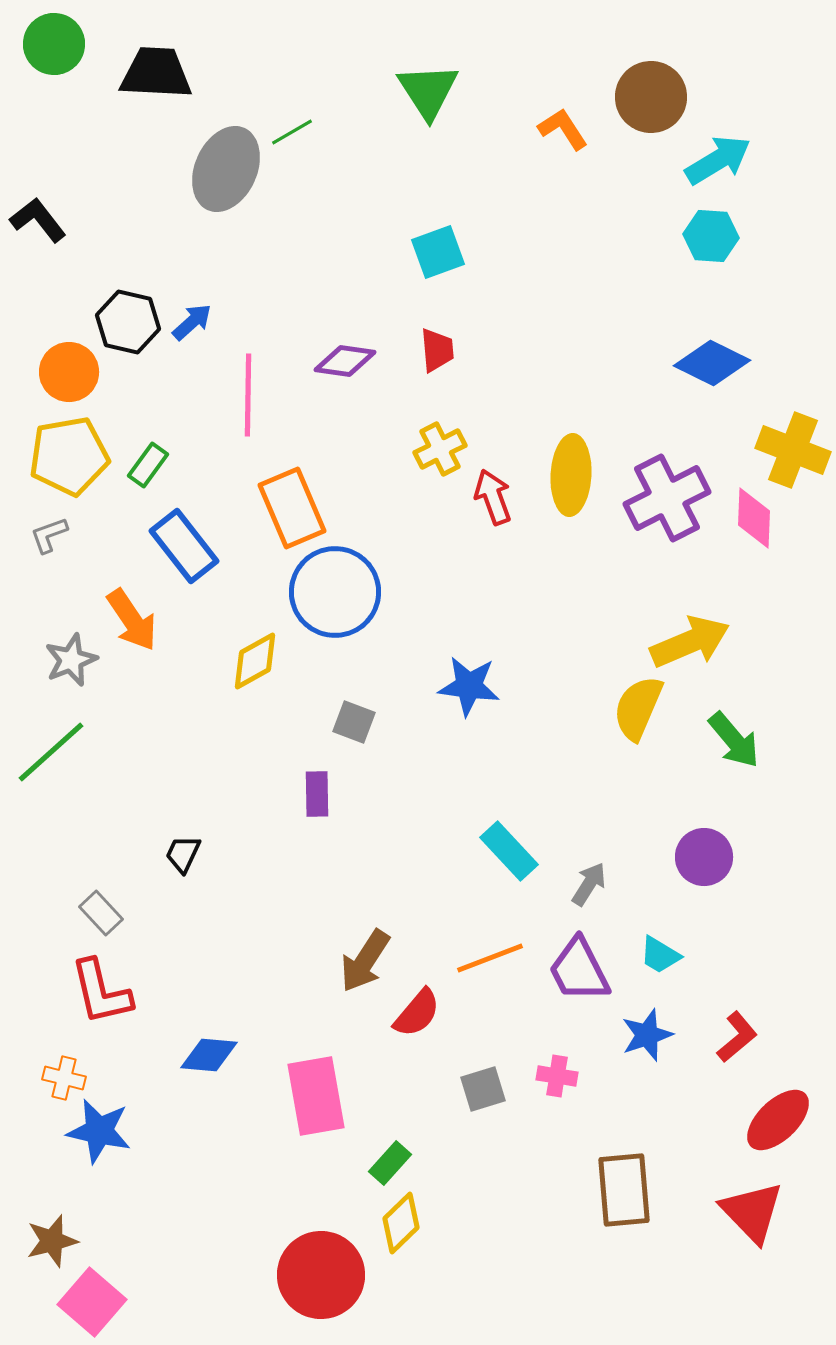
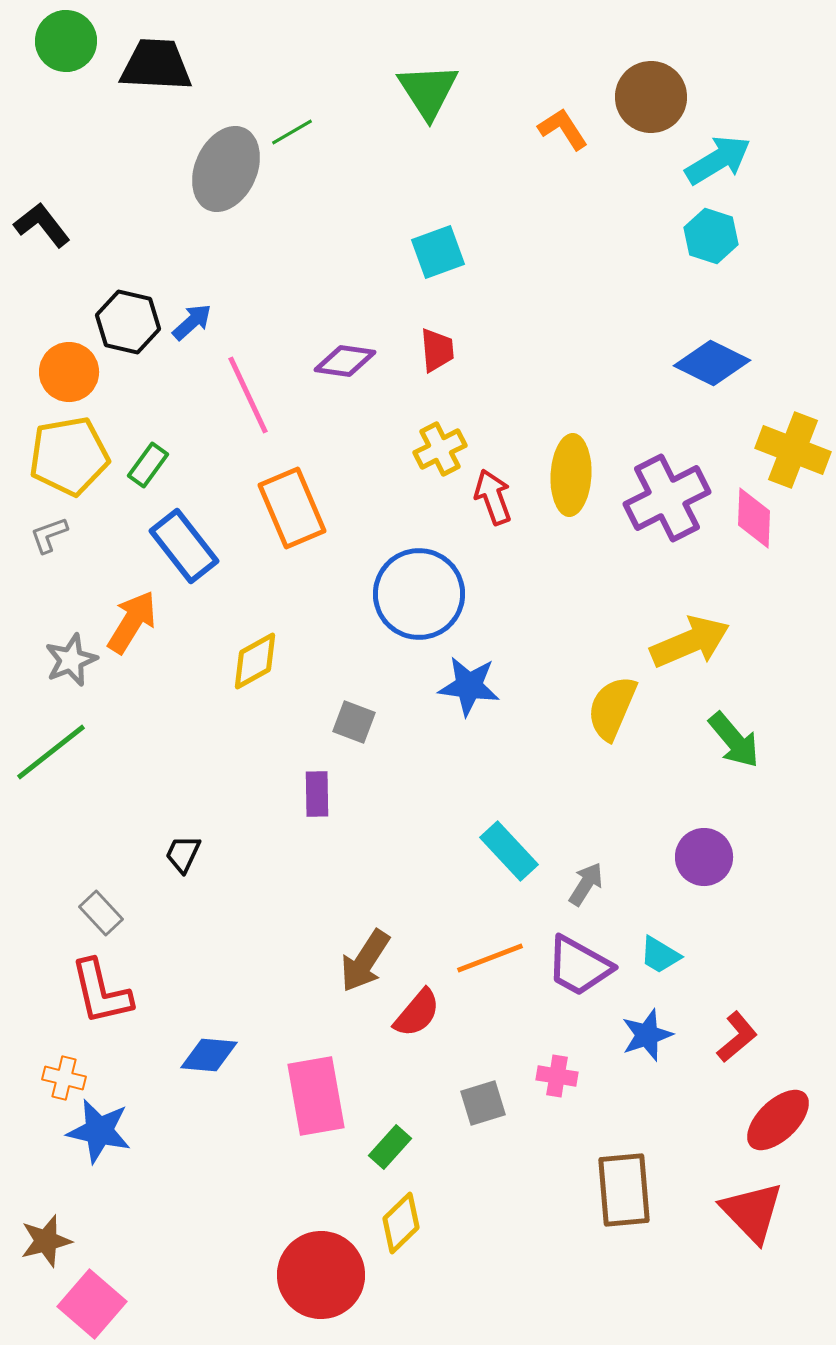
green circle at (54, 44): moved 12 px right, 3 px up
black trapezoid at (156, 73): moved 8 px up
black L-shape at (38, 220): moved 4 px right, 5 px down
cyan hexagon at (711, 236): rotated 14 degrees clockwise
pink line at (248, 395): rotated 26 degrees counterclockwise
blue circle at (335, 592): moved 84 px right, 2 px down
orange arrow at (132, 620): moved 2 px down; rotated 114 degrees counterclockwise
yellow semicircle at (638, 708): moved 26 px left
green line at (51, 752): rotated 4 degrees clockwise
gray arrow at (589, 884): moved 3 px left
purple trapezoid at (579, 970): moved 4 px up; rotated 34 degrees counterclockwise
gray square at (483, 1089): moved 14 px down
green rectangle at (390, 1163): moved 16 px up
brown star at (52, 1241): moved 6 px left
pink square at (92, 1302): moved 2 px down
